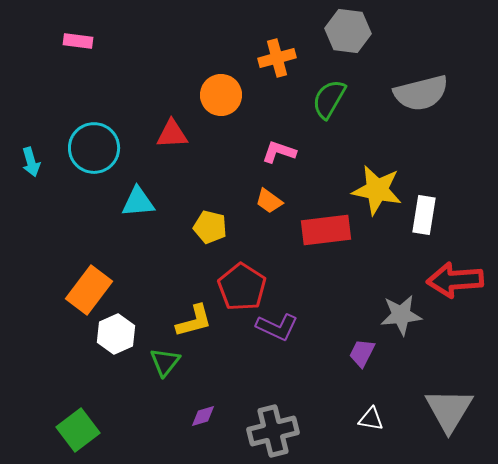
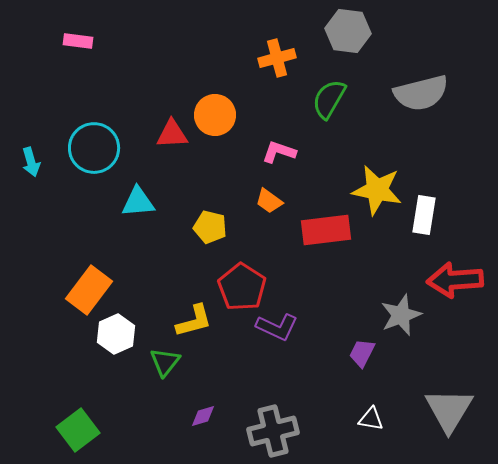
orange circle: moved 6 px left, 20 px down
gray star: rotated 15 degrees counterclockwise
